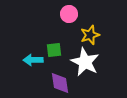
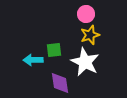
pink circle: moved 17 px right
